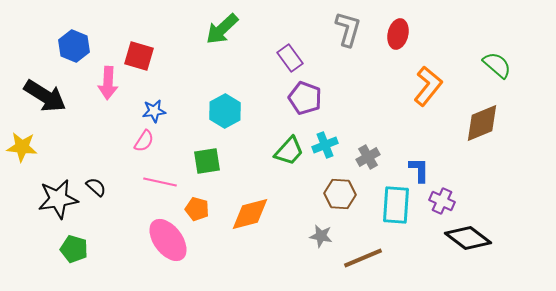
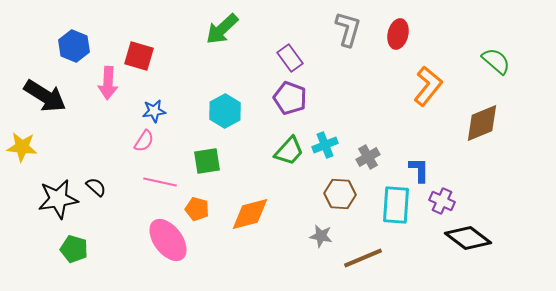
green semicircle: moved 1 px left, 4 px up
purple pentagon: moved 15 px left
